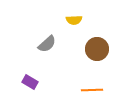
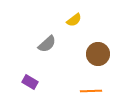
yellow semicircle: rotated 35 degrees counterclockwise
brown circle: moved 1 px right, 5 px down
orange line: moved 1 px left, 1 px down
